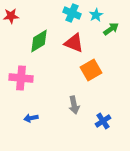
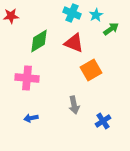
pink cross: moved 6 px right
